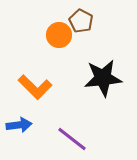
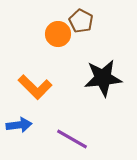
orange circle: moved 1 px left, 1 px up
purple line: rotated 8 degrees counterclockwise
